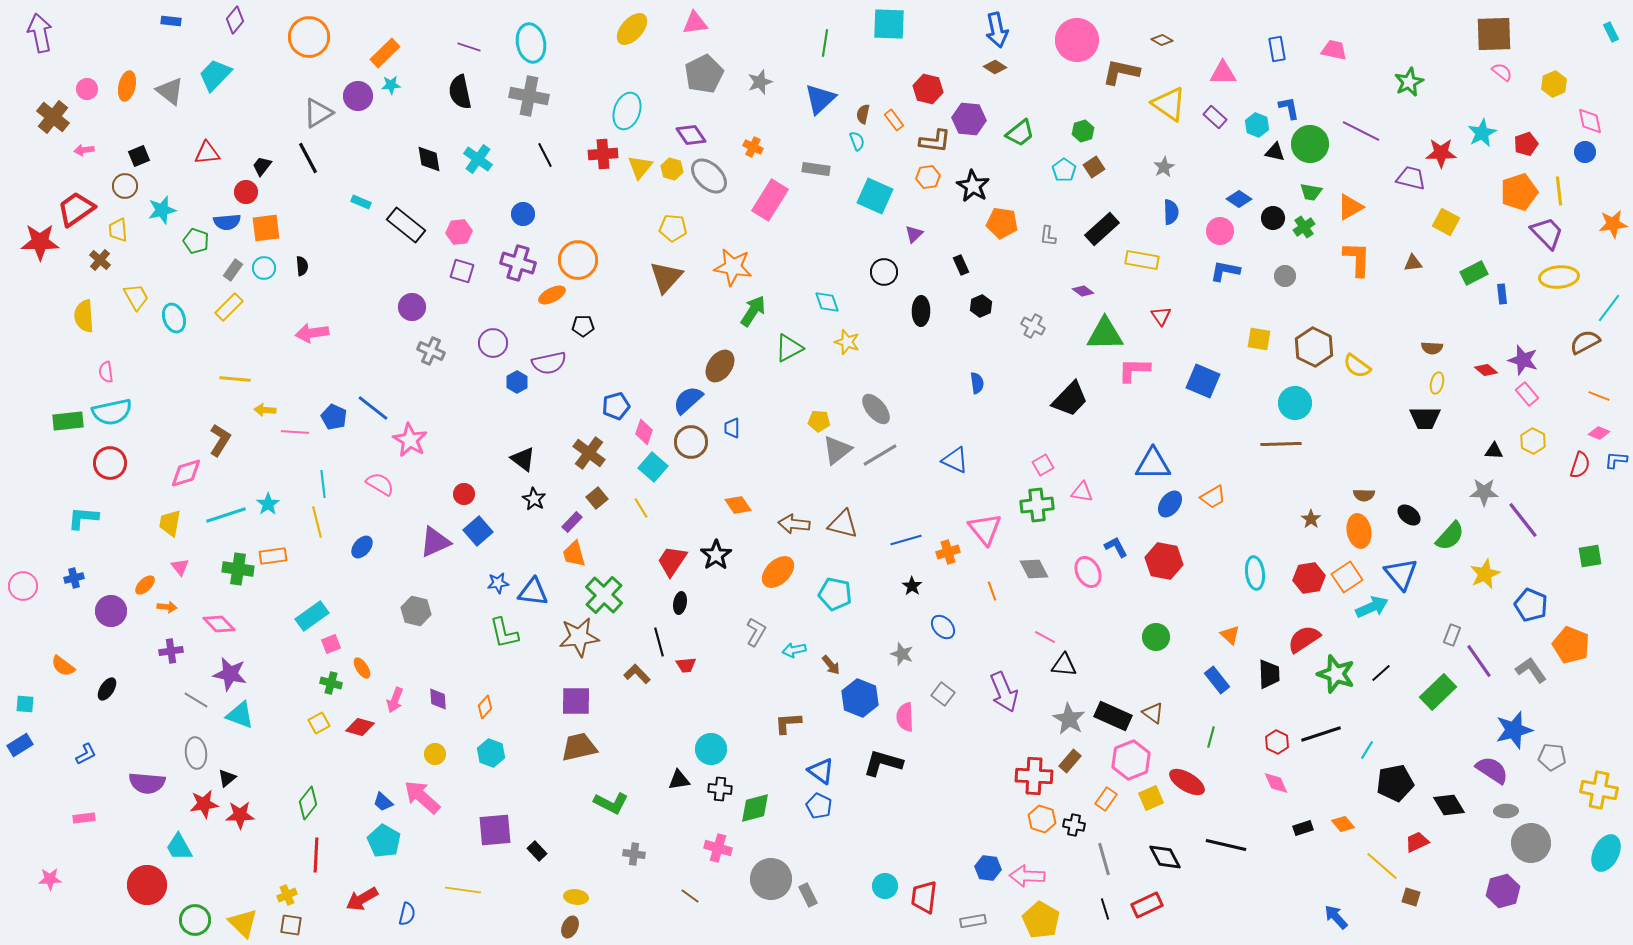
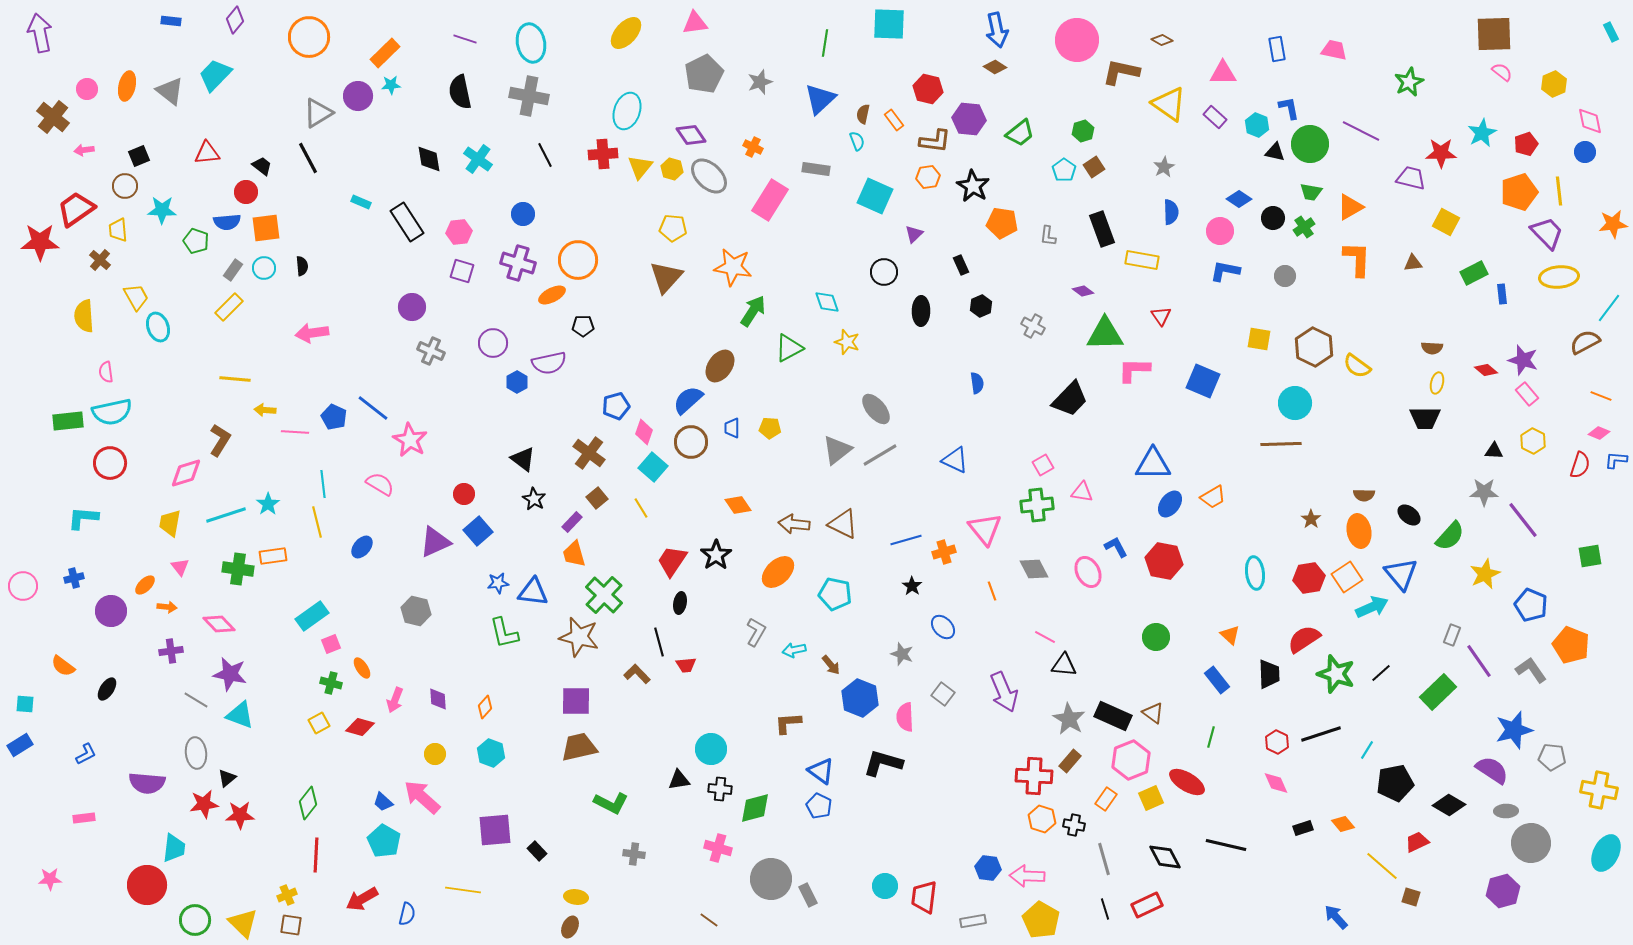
yellow ellipse at (632, 29): moved 6 px left, 4 px down
purple line at (469, 47): moved 4 px left, 8 px up
black trapezoid at (262, 166): rotated 90 degrees clockwise
cyan star at (162, 210): rotated 16 degrees clockwise
black rectangle at (406, 225): moved 1 px right, 3 px up; rotated 18 degrees clockwise
black rectangle at (1102, 229): rotated 68 degrees counterclockwise
cyan ellipse at (174, 318): moved 16 px left, 9 px down
orange line at (1599, 396): moved 2 px right
yellow pentagon at (819, 421): moved 49 px left, 7 px down
brown triangle at (843, 524): rotated 12 degrees clockwise
orange cross at (948, 552): moved 4 px left
brown star at (579, 637): rotated 21 degrees clockwise
black diamond at (1449, 805): rotated 28 degrees counterclockwise
cyan trapezoid at (179, 847): moved 5 px left, 1 px down; rotated 144 degrees counterclockwise
brown line at (690, 896): moved 19 px right, 24 px down
